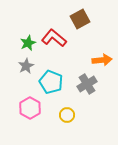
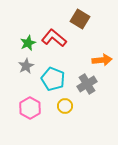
brown square: rotated 30 degrees counterclockwise
cyan pentagon: moved 2 px right, 3 px up
yellow circle: moved 2 px left, 9 px up
